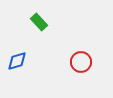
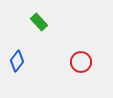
blue diamond: rotated 35 degrees counterclockwise
